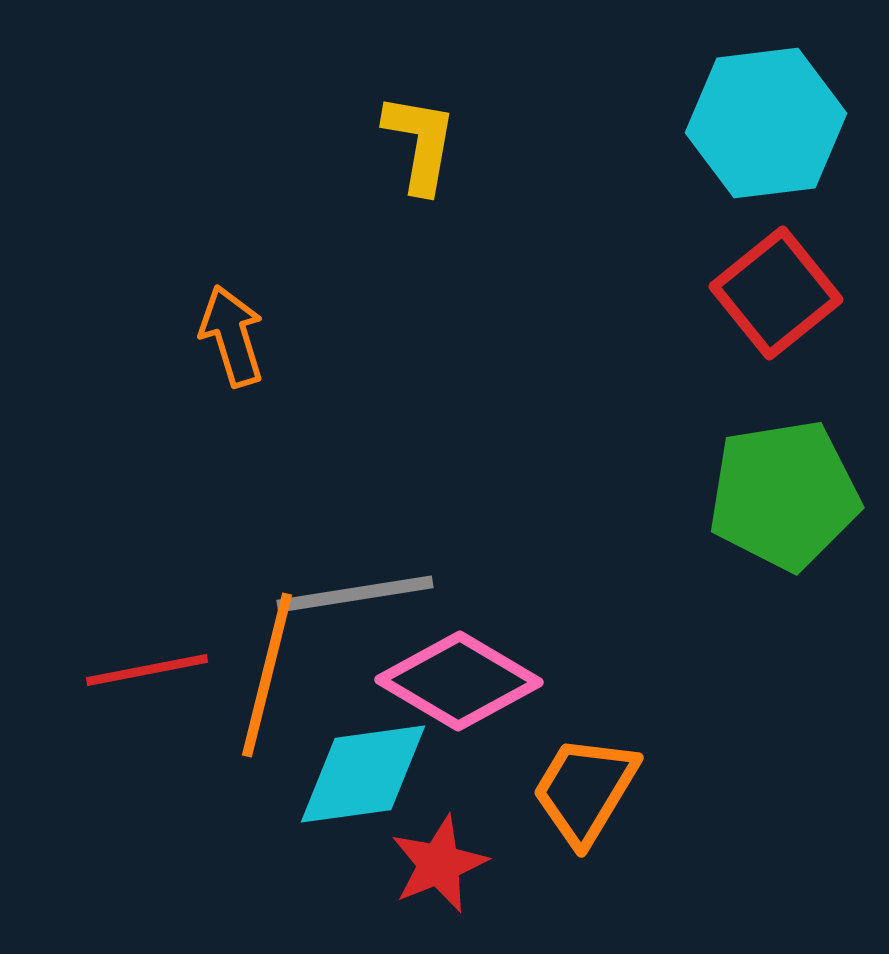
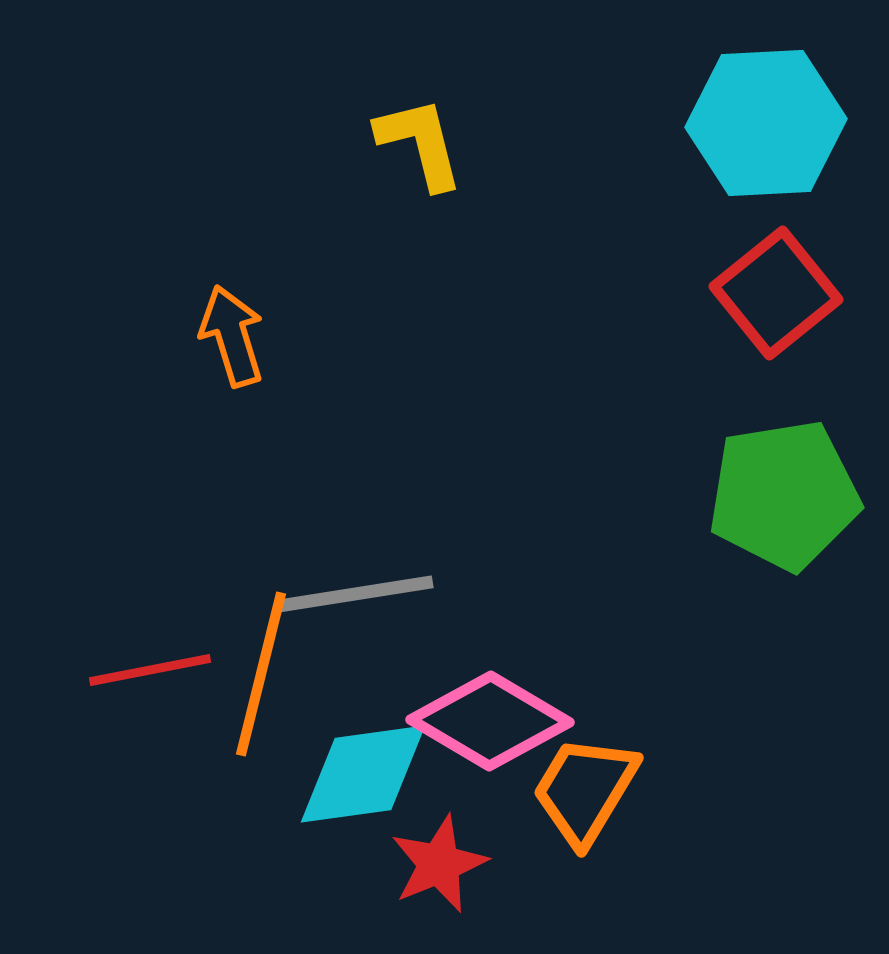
cyan hexagon: rotated 4 degrees clockwise
yellow L-shape: rotated 24 degrees counterclockwise
red line: moved 3 px right
orange line: moved 6 px left, 1 px up
pink diamond: moved 31 px right, 40 px down
